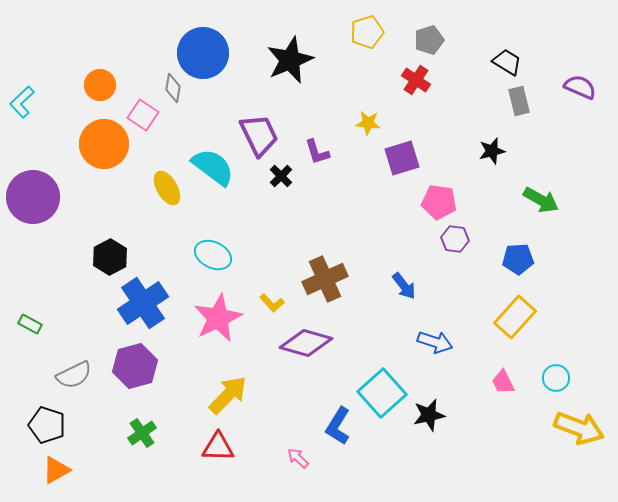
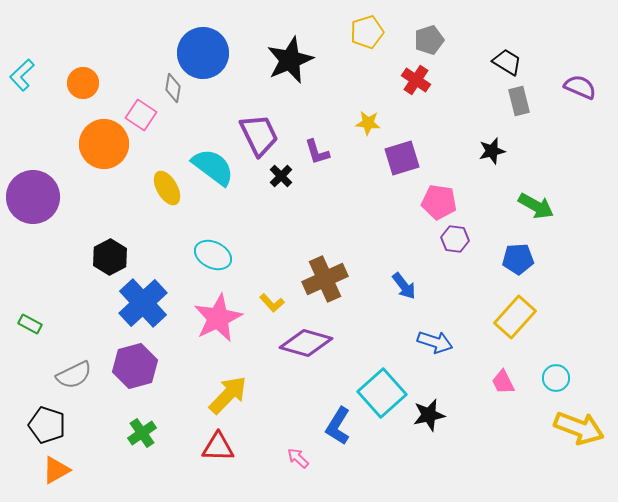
orange circle at (100, 85): moved 17 px left, 2 px up
cyan L-shape at (22, 102): moved 27 px up
pink square at (143, 115): moved 2 px left
green arrow at (541, 200): moved 5 px left, 6 px down
blue cross at (143, 303): rotated 9 degrees counterclockwise
